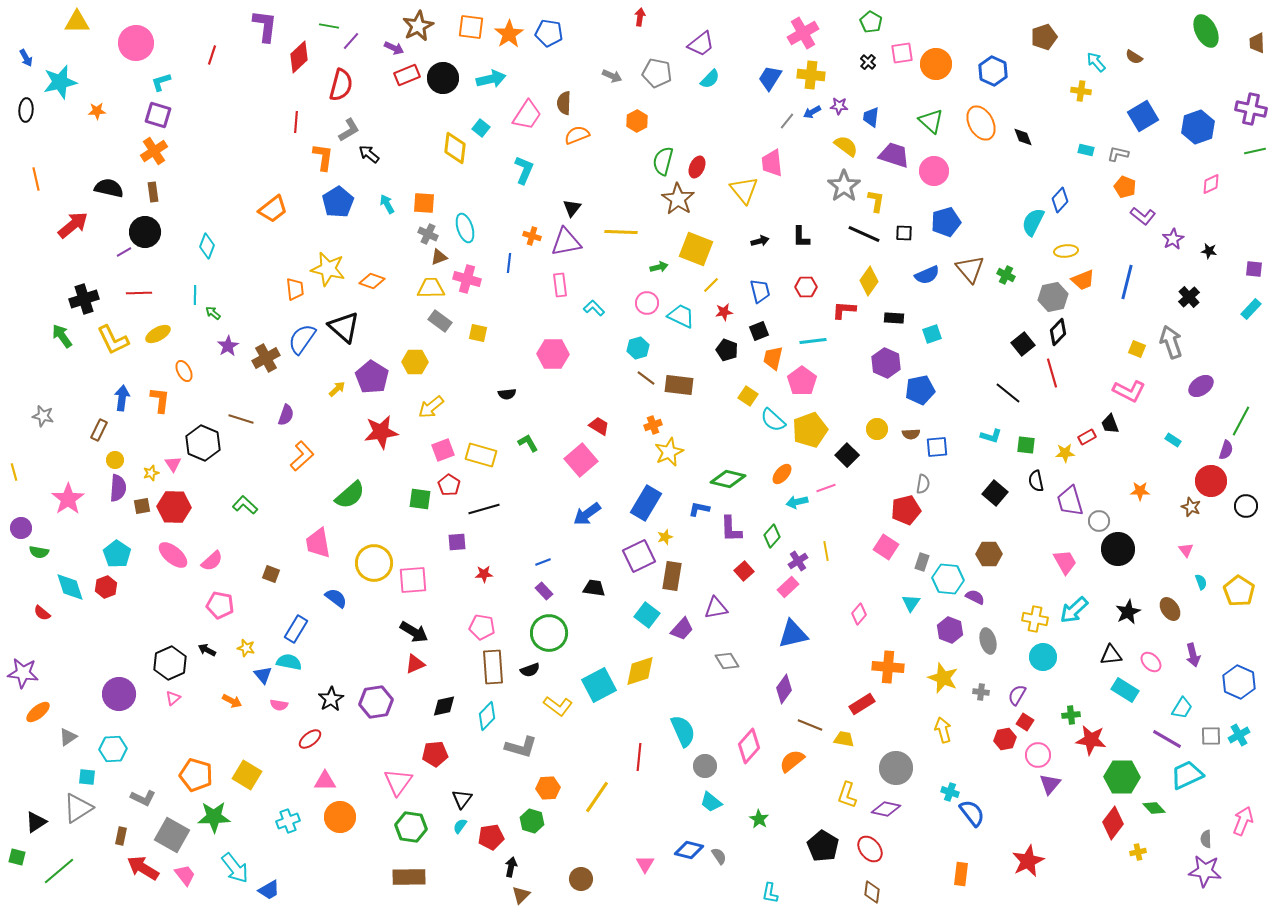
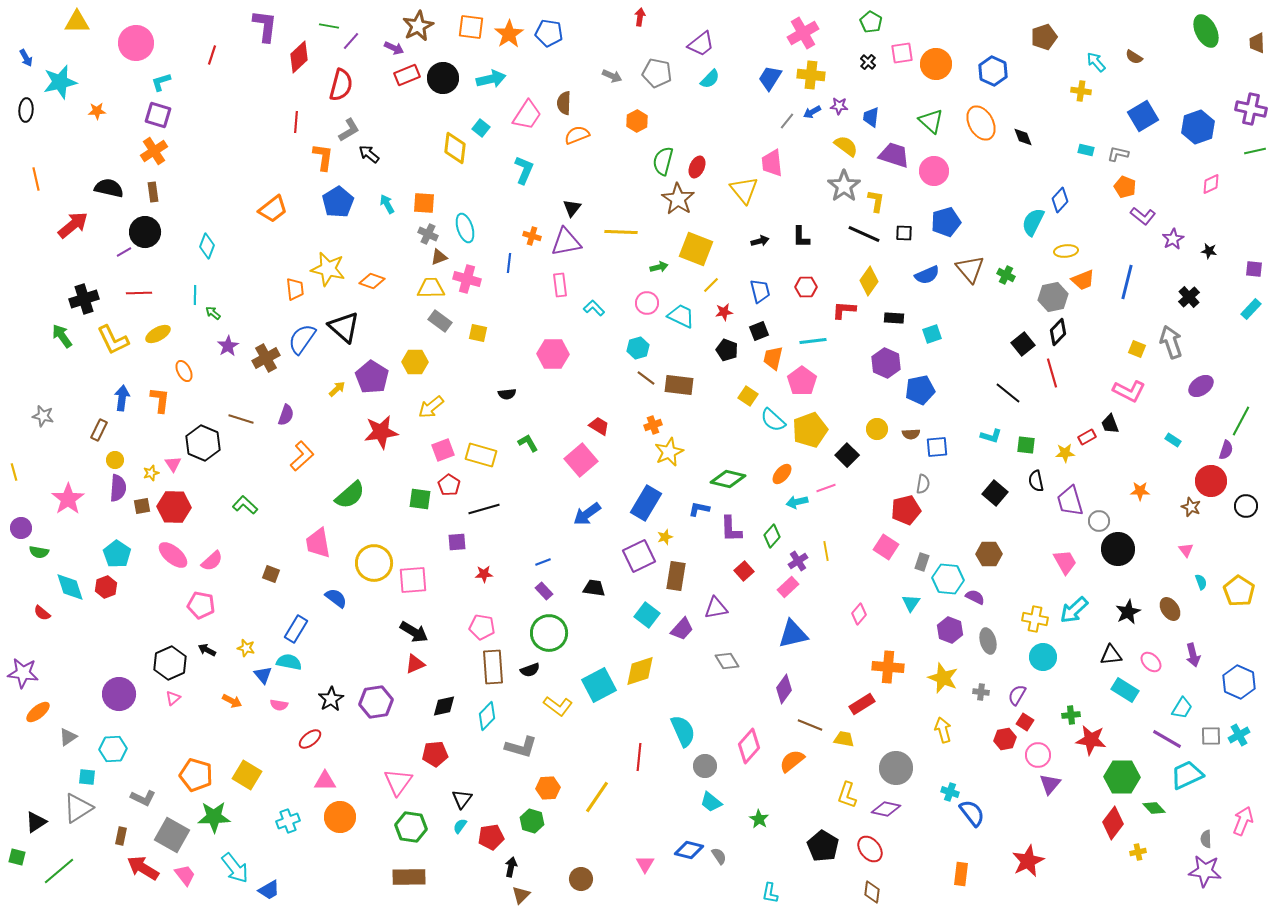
brown rectangle at (672, 576): moved 4 px right
pink pentagon at (220, 605): moved 19 px left
